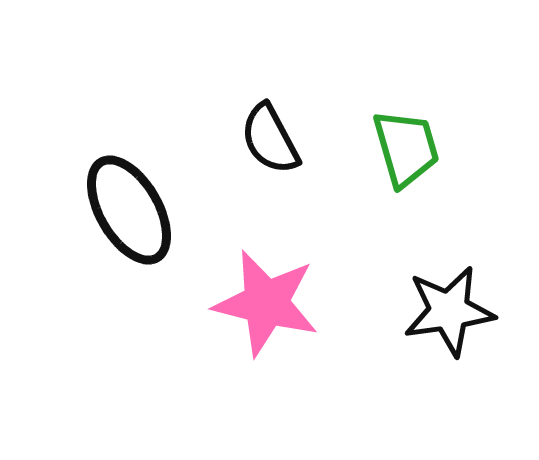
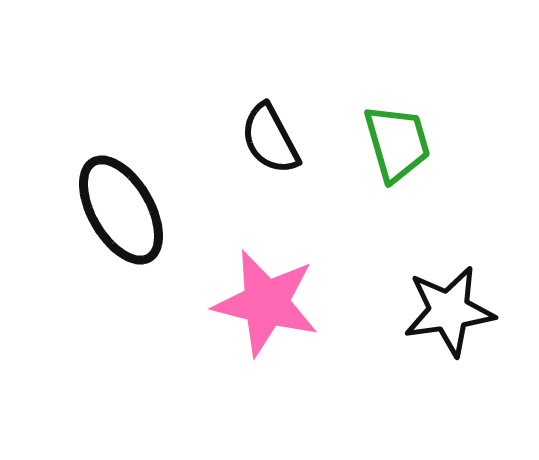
green trapezoid: moved 9 px left, 5 px up
black ellipse: moved 8 px left
